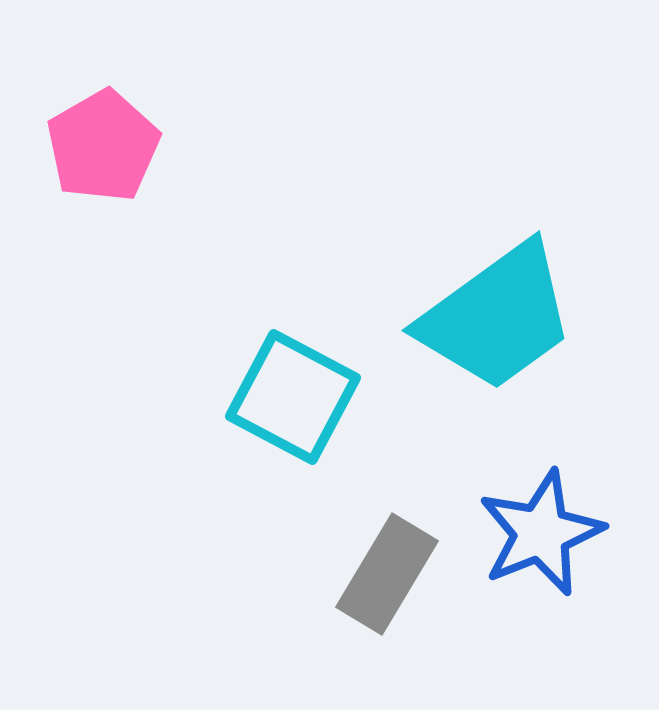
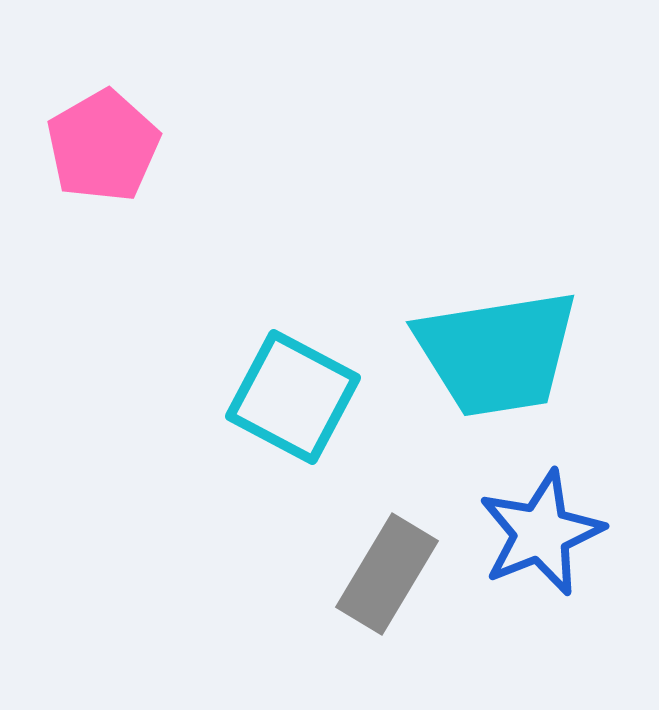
cyan trapezoid: moved 36 px down; rotated 27 degrees clockwise
